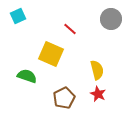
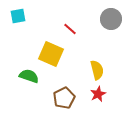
cyan square: rotated 14 degrees clockwise
green semicircle: moved 2 px right
red star: rotated 21 degrees clockwise
